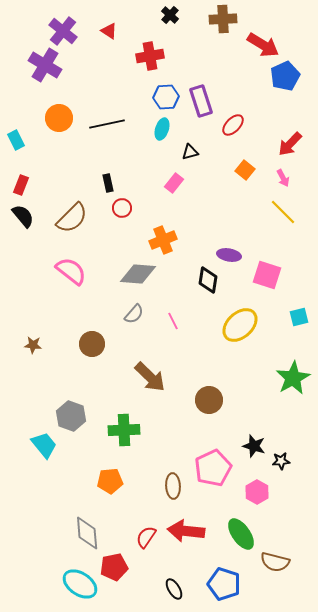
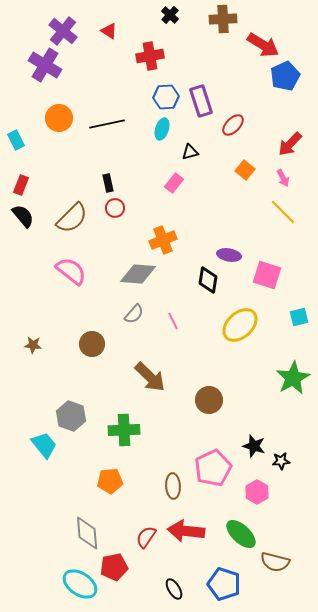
red circle at (122, 208): moved 7 px left
green ellipse at (241, 534): rotated 12 degrees counterclockwise
